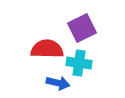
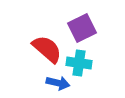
red semicircle: rotated 40 degrees clockwise
